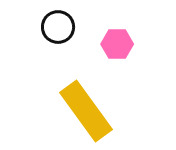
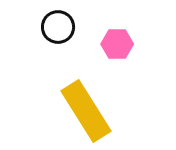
yellow rectangle: rotated 4 degrees clockwise
